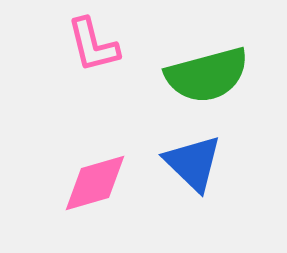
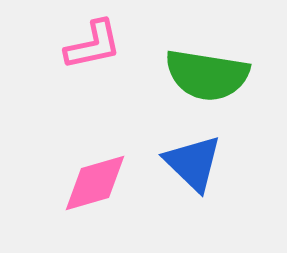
pink L-shape: rotated 88 degrees counterclockwise
green semicircle: rotated 24 degrees clockwise
